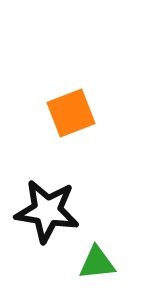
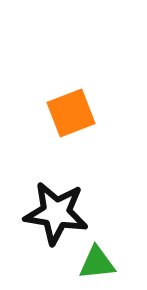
black star: moved 9 px right, 2 px down
